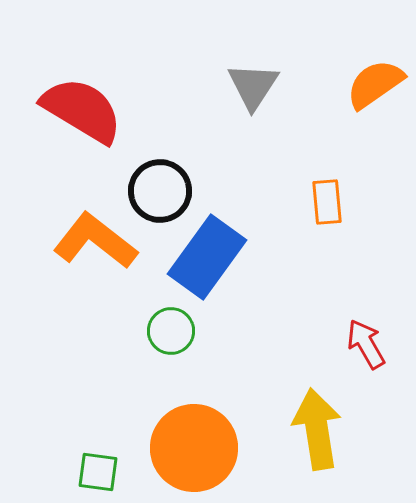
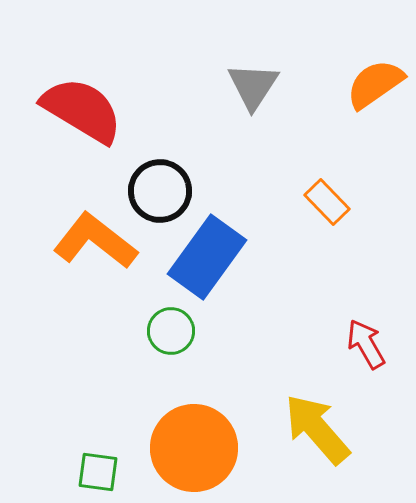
orange rectangle: rotated 39 degrees counterclockwise
yellow arrow: rotated 32 degrees counterclockwise
